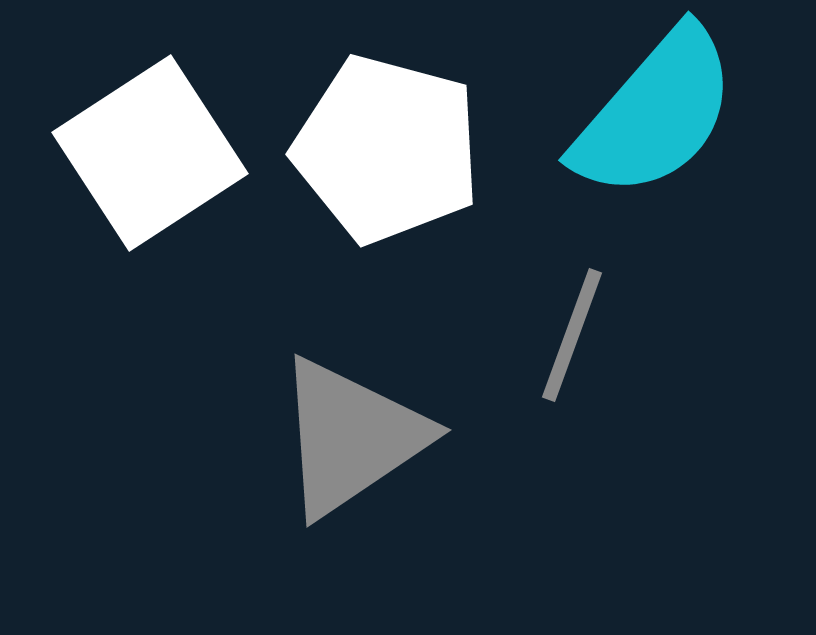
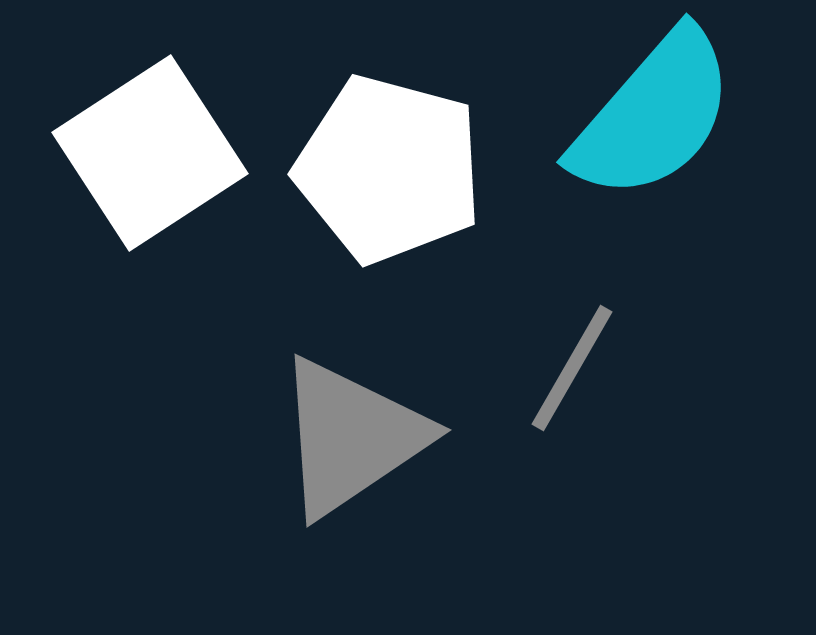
cyan semicircle: moved 2 px left, 2 px down
white pentagon: moved 2 px right, 20 px down
gray line: moved 33 px down; rotated 10 degrees clockwise
